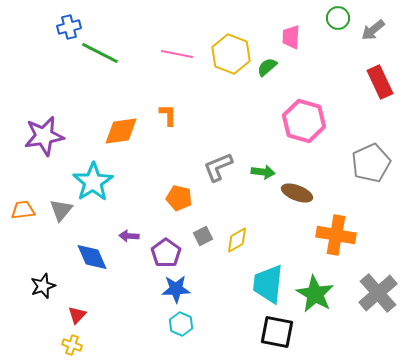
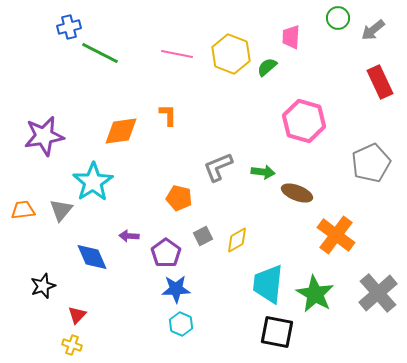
orange cross: rotated 27 degrees clockwise
